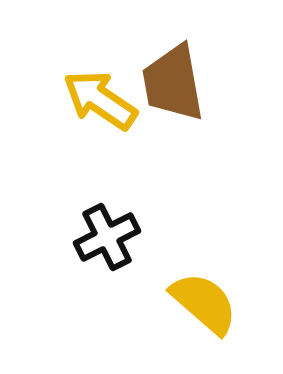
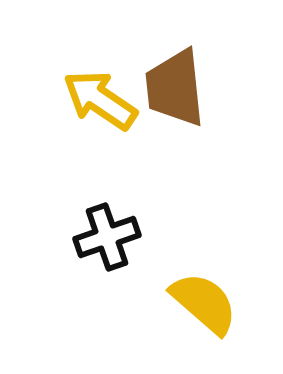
brown trapezoid: moved 2 px right, 5 px down; rotated 4 degrees clockwise
black cross: rotated 8 degrees clockwise
